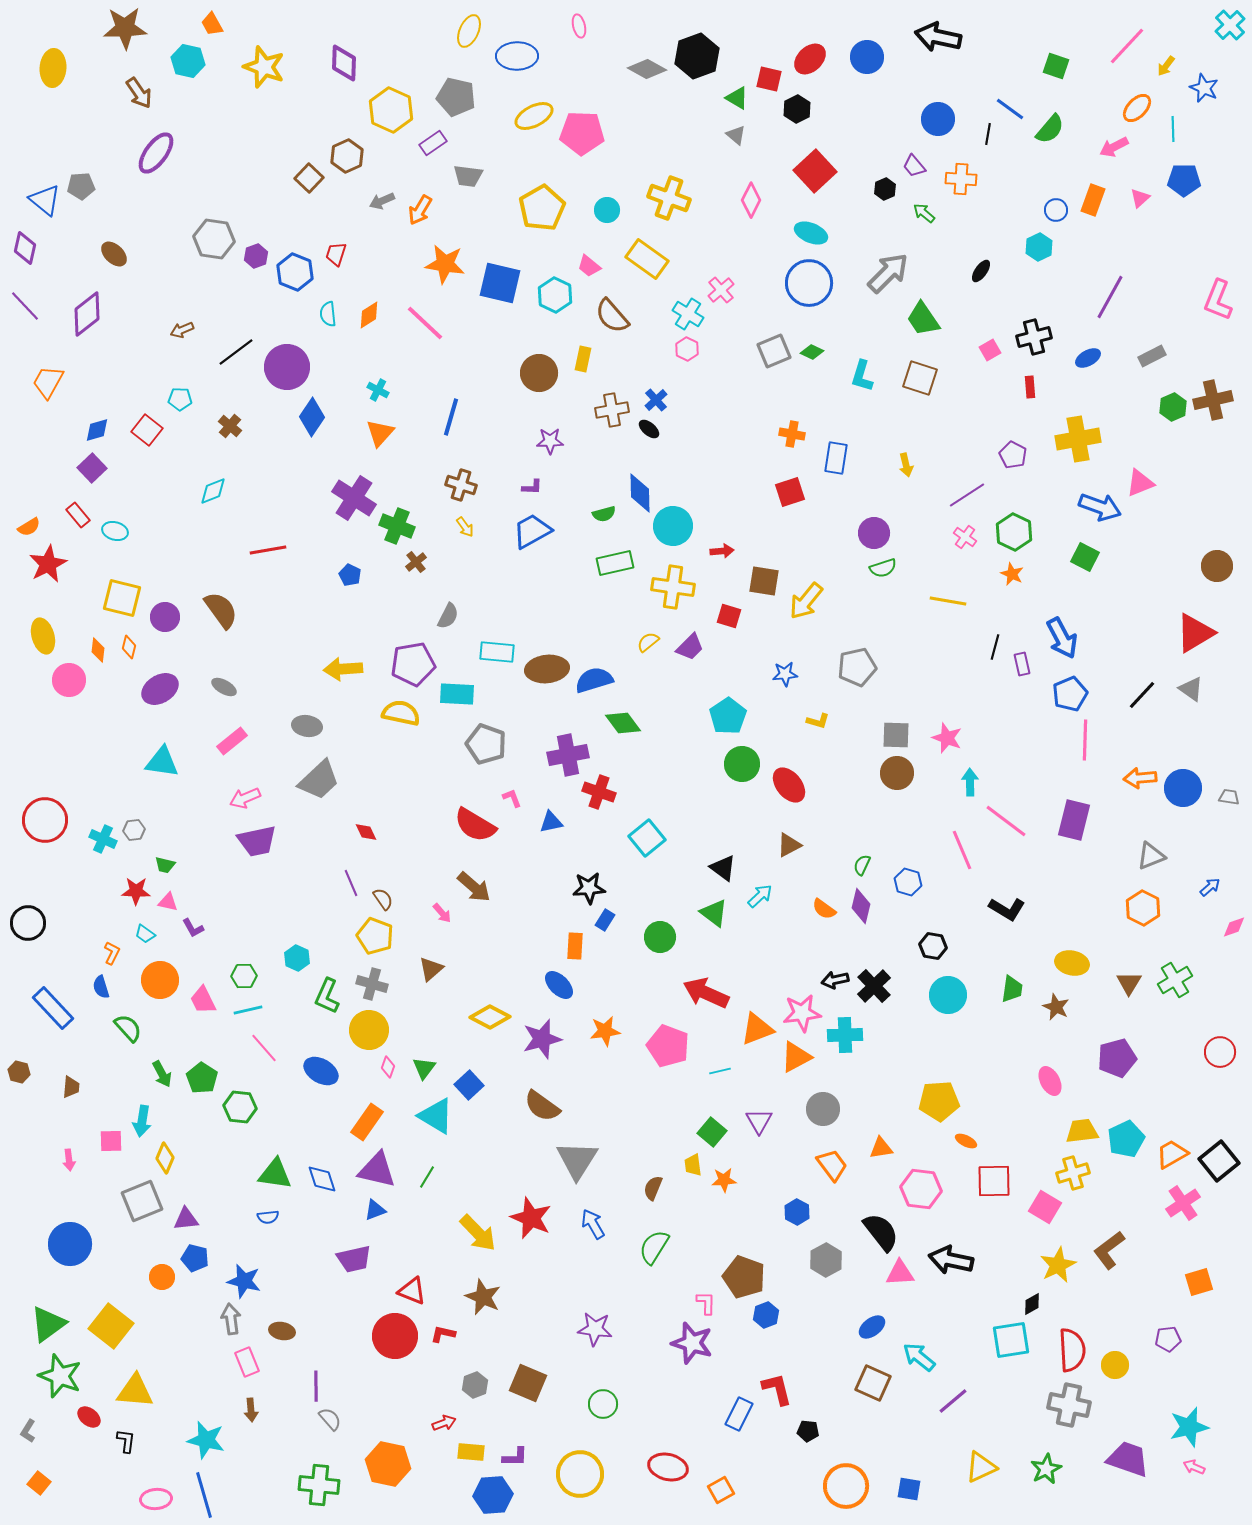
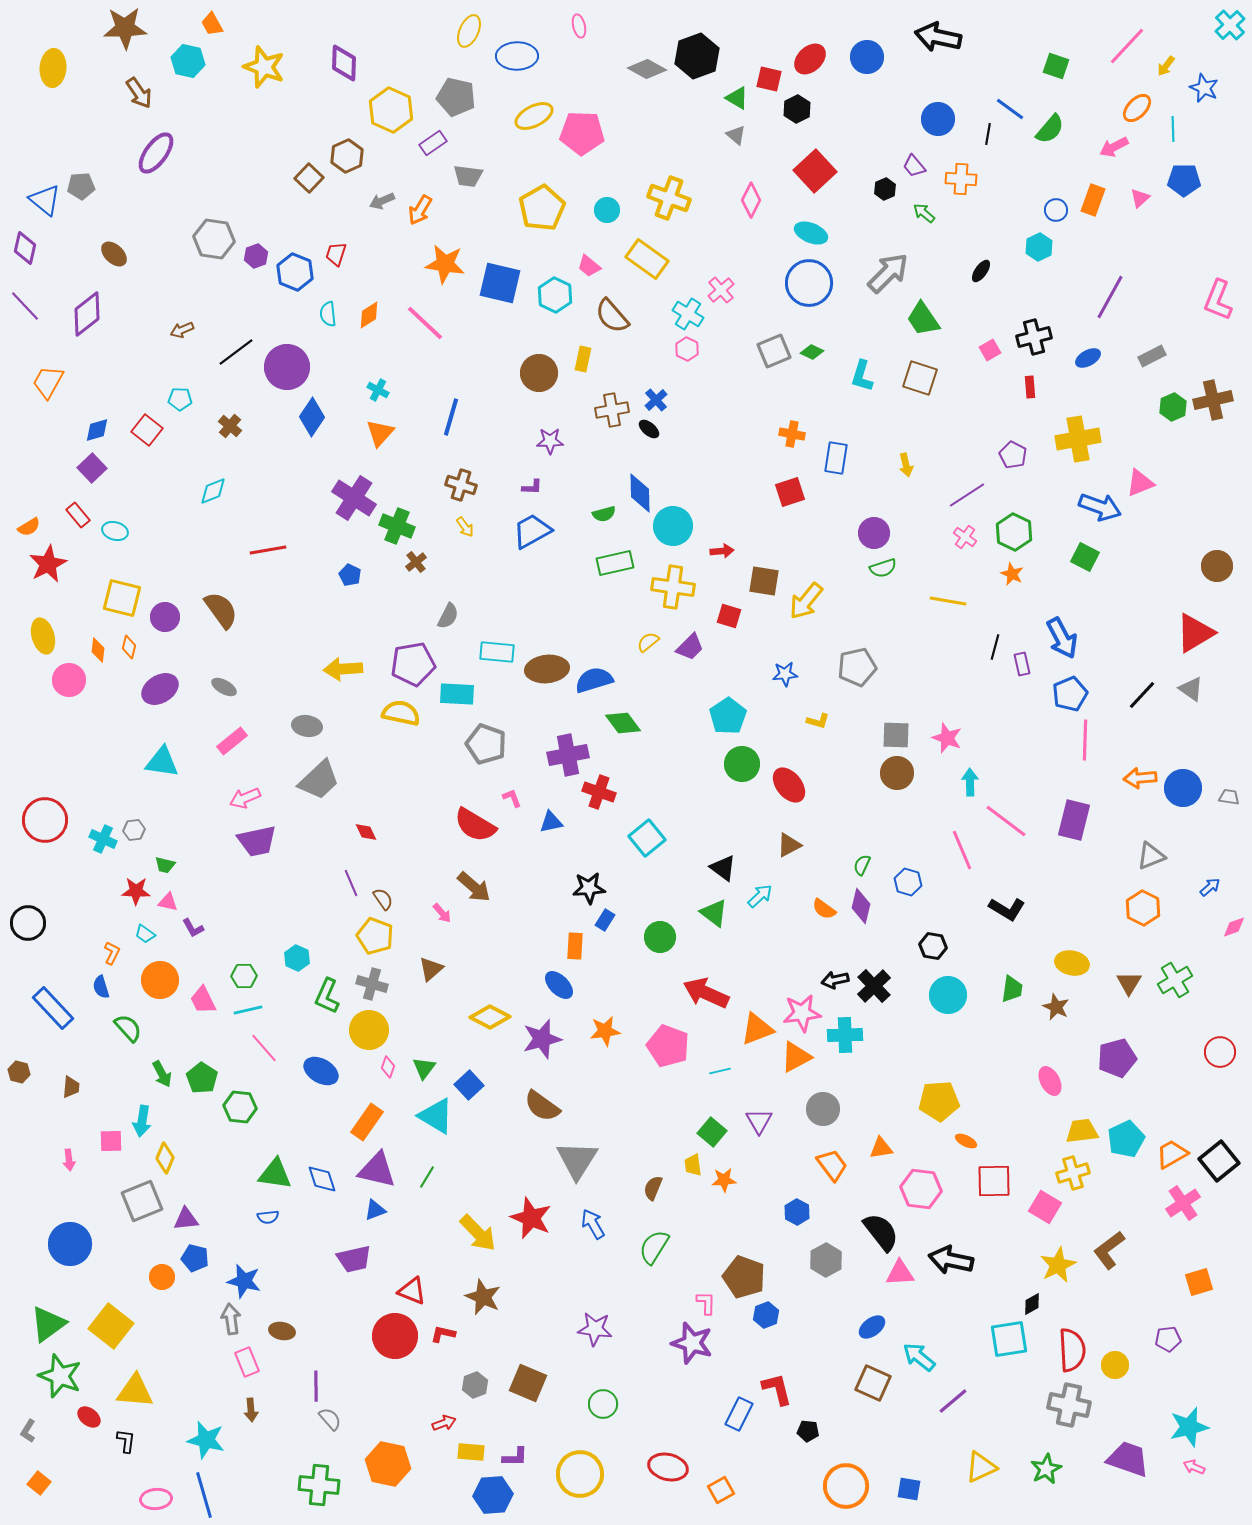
cyan square at (1011, 1340): moved 2 px left, 1 px up
